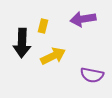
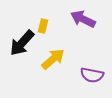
purple arrow: rotated 35 degrees clockwise
black arrow: rotated 40 degrees clockwise
yellow arrow: moved 3 px down; rotated 15 degrees counterclockwise
